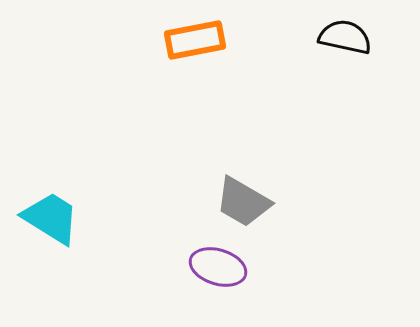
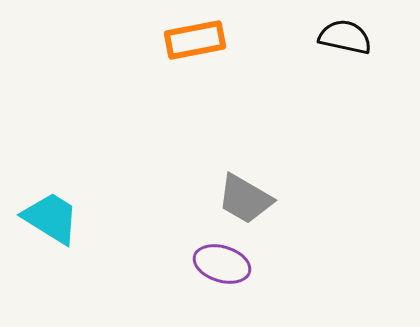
gray trapezoid: moved 2 px right, 3 px up
purple ellipse: moved 4 px right, 3 px up
